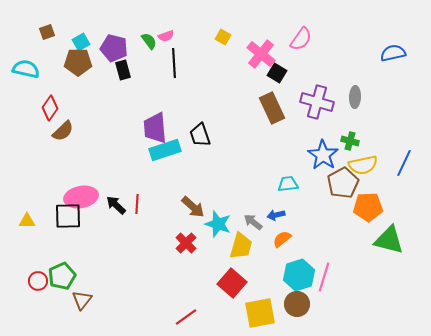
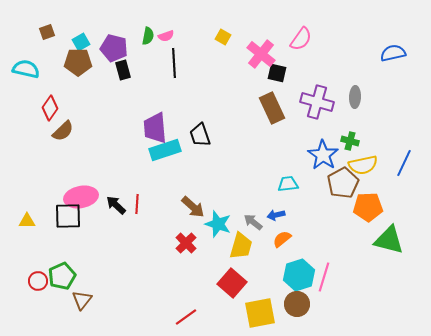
green semicircle at (149, 41): moved 1 px left, 5 px up; rotated 48 degrees clockwise
black square at (277, 73): rotated 18 degrees counterclockwise
